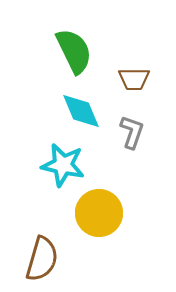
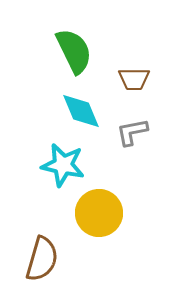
gray L-shape: rotated 120 degrees counterclockwise
